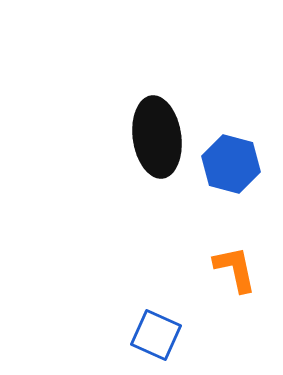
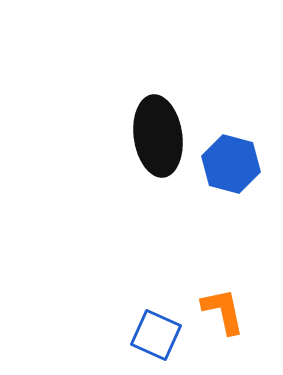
black ellipse: moved 1 px right, 1 px up
orange L-shape: moved 12 px left, 42 px down
